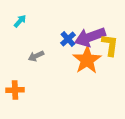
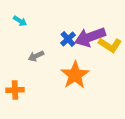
cyan arrow: rotated 80 degrees clockwise
yellow L-shape: rotated 115 degrees clockwise
orange star: moved 12 px left, 15 px down
